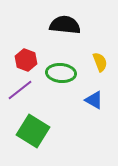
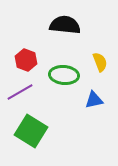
green ellipse: moved 3 px right, 2 px down
purple line: moved 2 px down; rotated 8 degrees clockwise
blue triangle: rotated 42 degrees counterclockwise
green square: moved 2 px left
